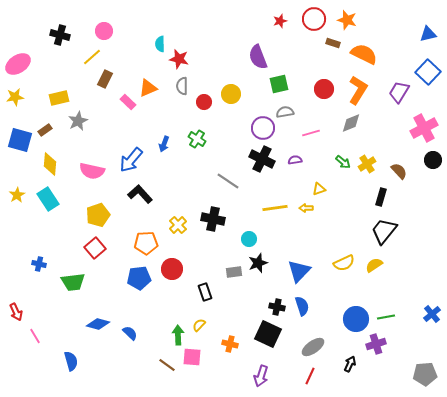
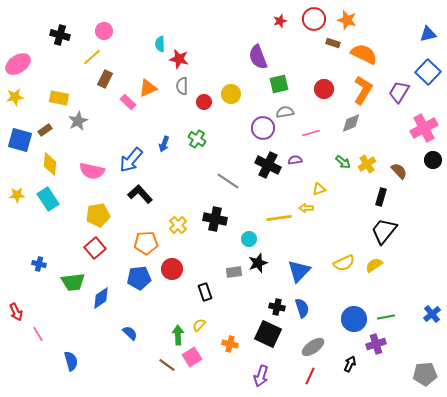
orange L-shape at (358, 90): moved 5 px right
yellow rectangle at (59, 98): rotated 24 degrees clockwise
black cross at (262, 159): moved 6 px right, 6 px down
yellow star at (17, 195): rotated 28 degrees clockwise
yellow line at (275, 208): moved 4 px right, 10 px down
yellow pentagon at (98, 215): rotated 10 degrees clockwise
black cross at (213, 219): moved 2 px right
blue semicircle at (302, 306): moved 2 px down
blue circle at (356, 319): moved 2 px left
blue diamond at (98, 324): moved 3 px right, 26 px up; rotated 50 degrees counterclockwise
pink line at (35, 336): moved 3 px right, 2 px up
pink square at (192, 357): rotated 36 degrees counterclockwise
